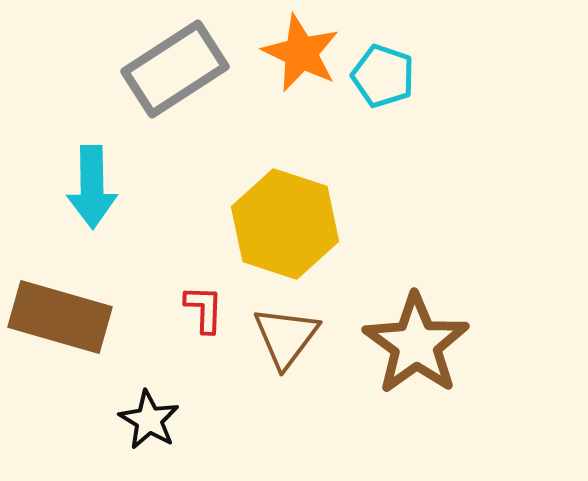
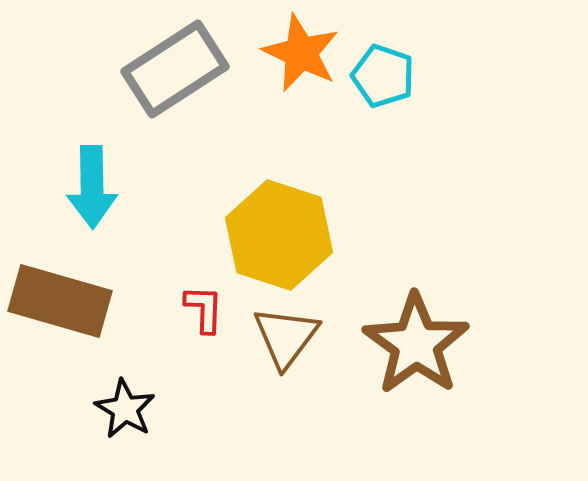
yellow hexagon: moved 6 px left, 11 px down
brown rectangle: moved 16 px up
black star: moved 24 px left, 11 px up
